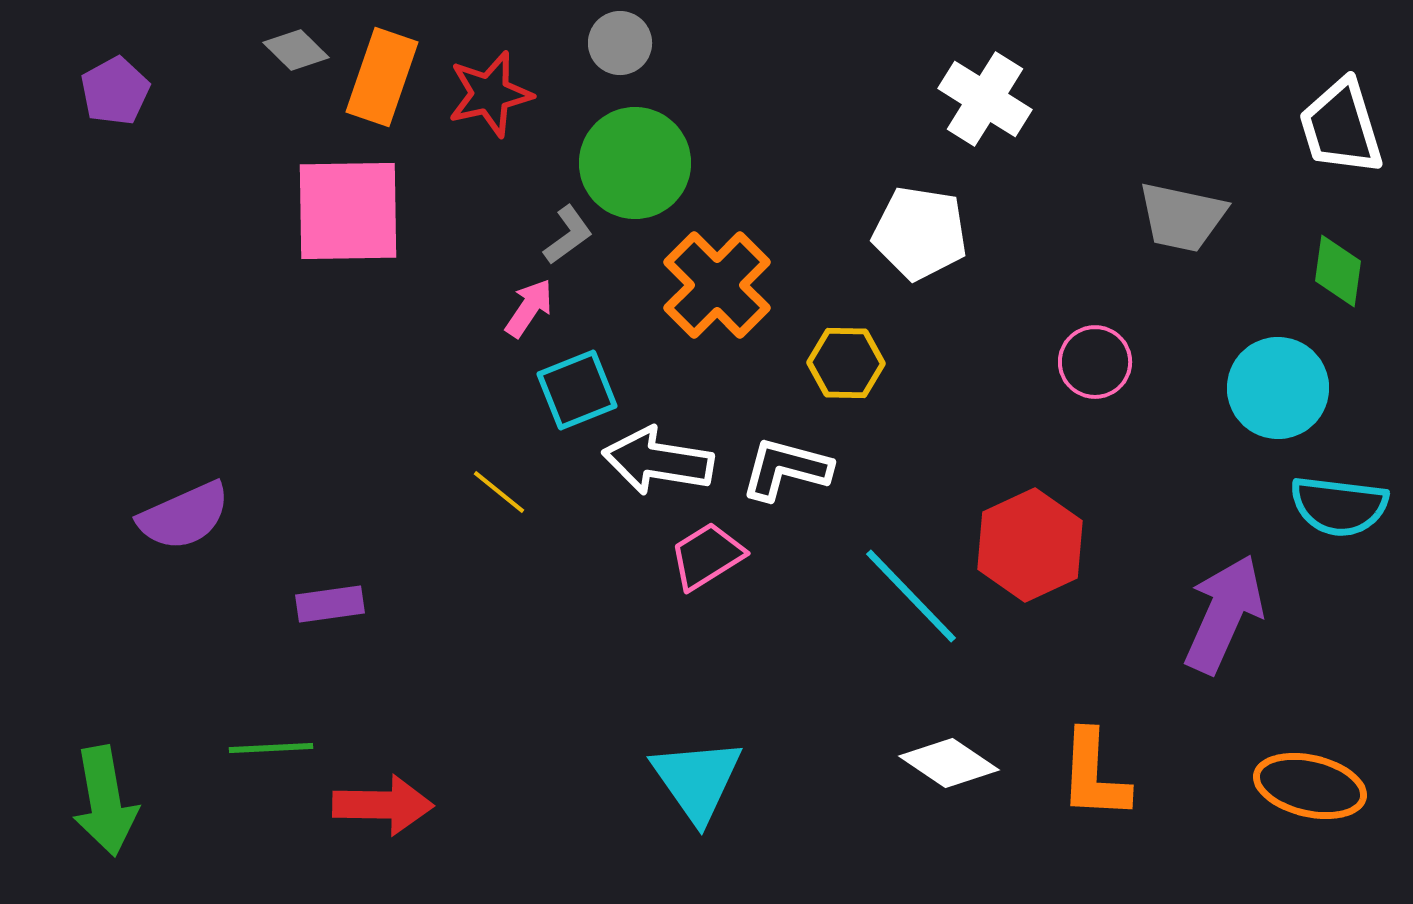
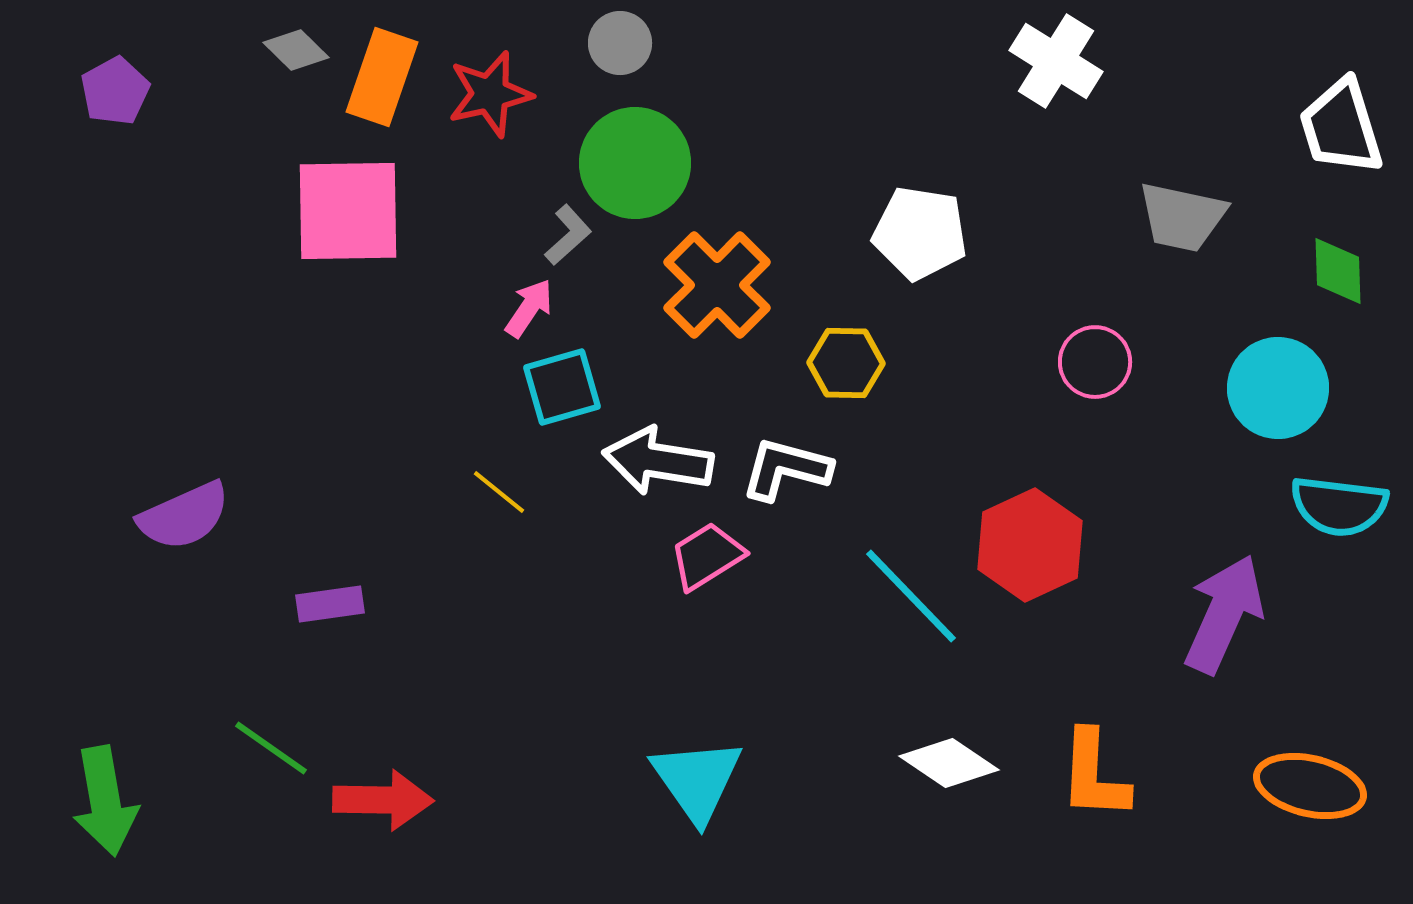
white cross: moved 71 px right, 38 px up
gray L-shape: rotated 6 degrees counterclockwise
green diamond: rotated 10 degrees counterclockwise
cyan square: moved 15 px left, 3 px up; rotated 6 degrees clockwise
green line: rotated 38 degrees clockwise
red arrow: moved 5 px up
